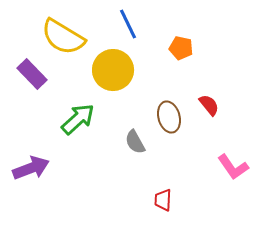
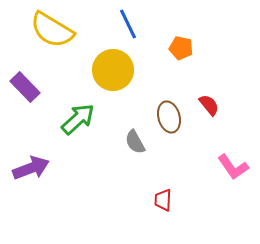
yellow semicircle: moved 11 px left, 7 px up
purple rectangle: moved 7 px left, 13 px down
